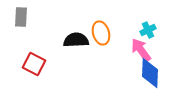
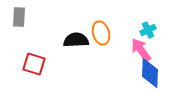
gray rectangle: moved 2 px left
red square: rotated 10 degrees counterclockwise
